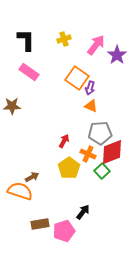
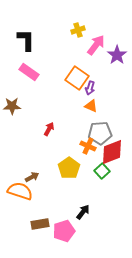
yellow cross: moved 14 px right, 9 px up
red arrow: moved 15 px left, 12 px up
orange cross: moved 8 px up
